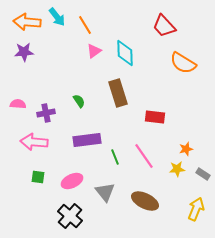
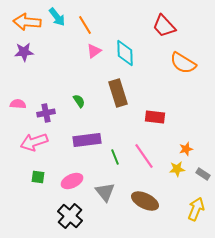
pink arrow: rotated 24 degrees counterclockwise
